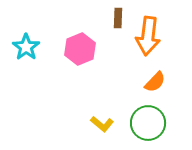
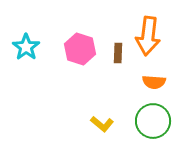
brown rectangle: moved 35 px down
pink hexagon: rotated 20 degrees counterclockwise
orange semicircle: moved 1 px left; rotated 50 degrees clockwise
green circle: moved 5 px right, 2 px up
